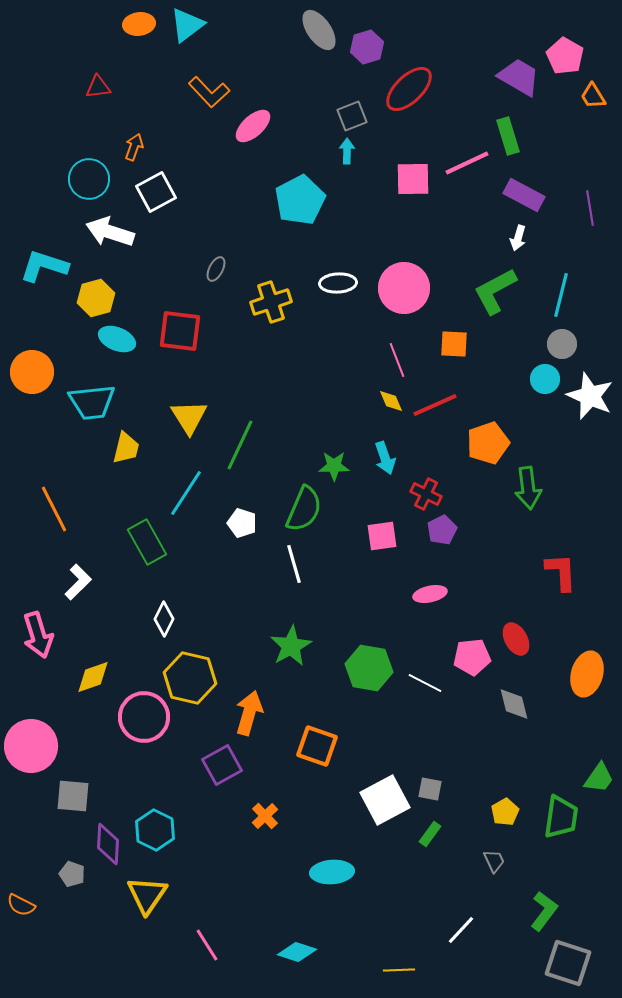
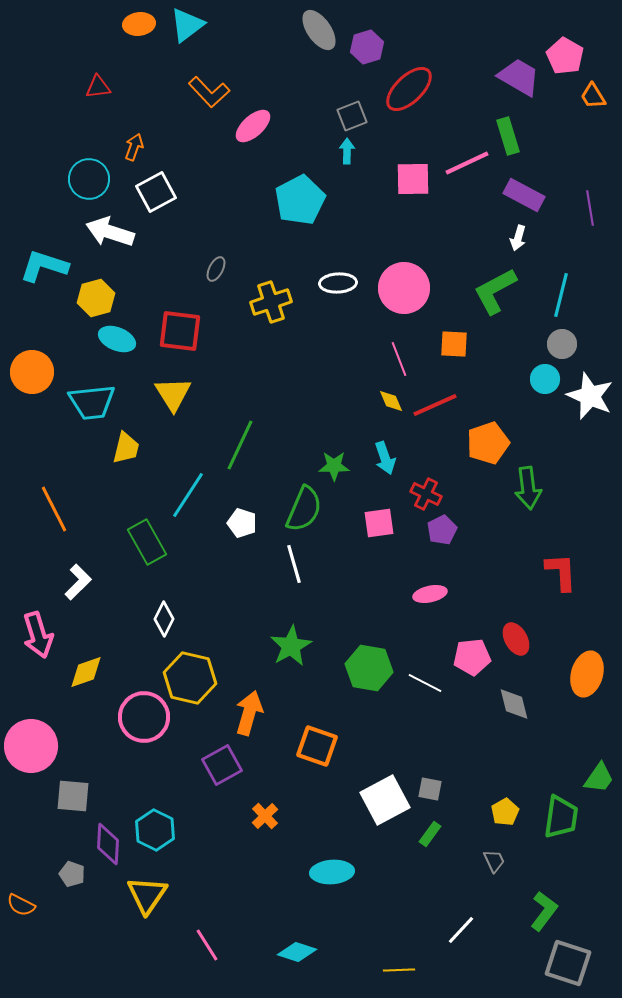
pink line at (397, 360): moved 2 px right, 1 px up
yellow triangle at (189, 417): moved 16 px left, 23 px up
cyan line at (186, 493): moved 2 px right, 2 px down
pink square at (382, 536): moved 3 px left, 13 px up
yellow diamond at (93, 677): moved 7 px left, 5 px up
